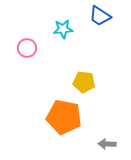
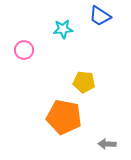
pink circle: moved 3 px left, 2 px down
